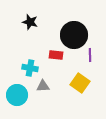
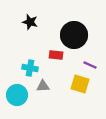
purple line: moved 10 px down; rotated 64 degrees counterclockwise
yellow square: moved 1 px down; rotated 18 degrees counterclockwise
